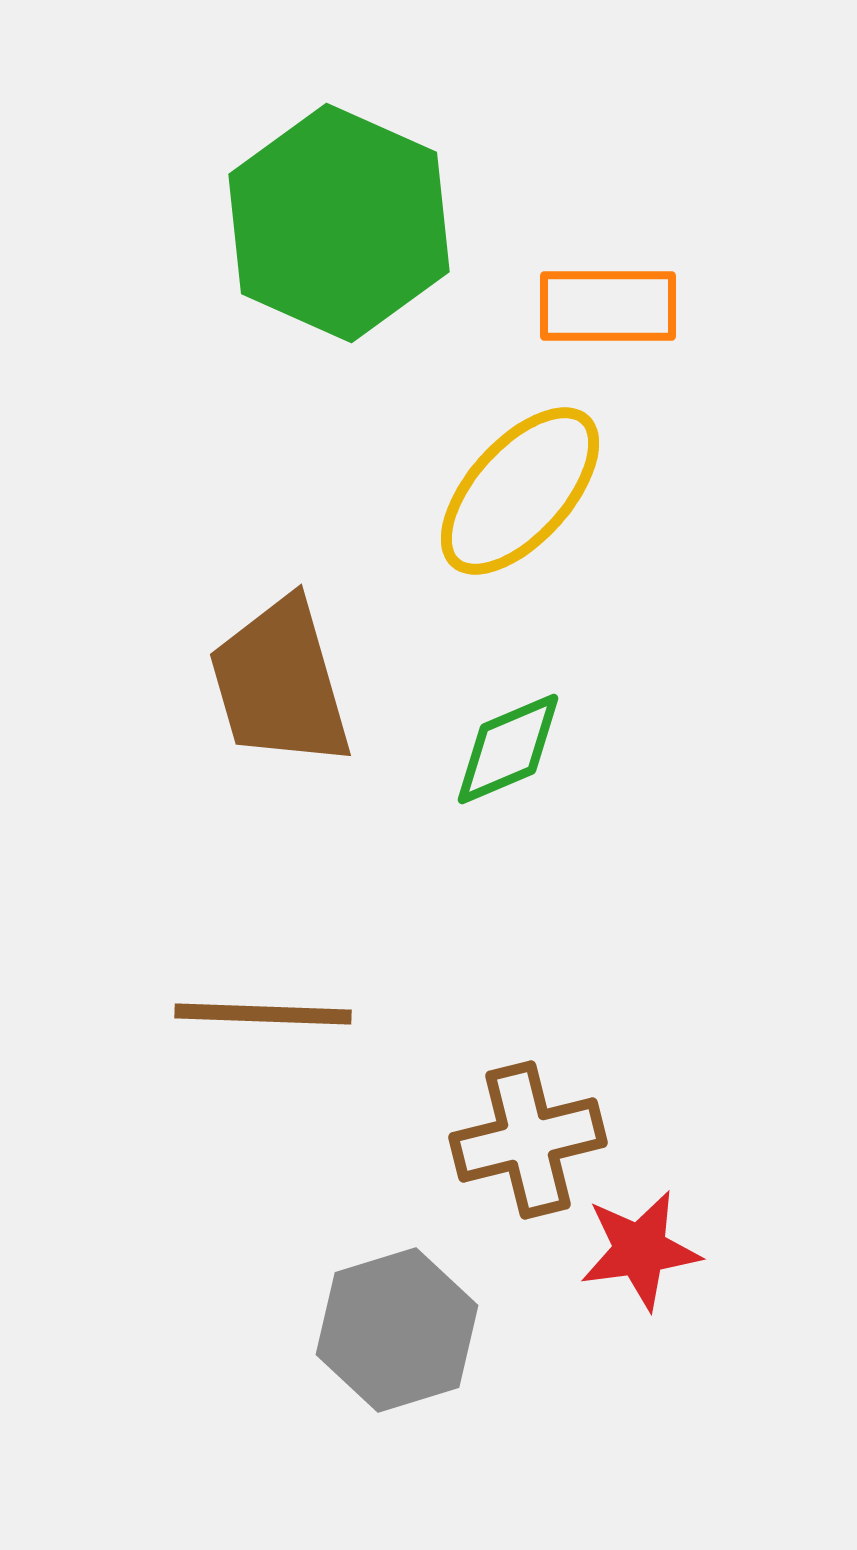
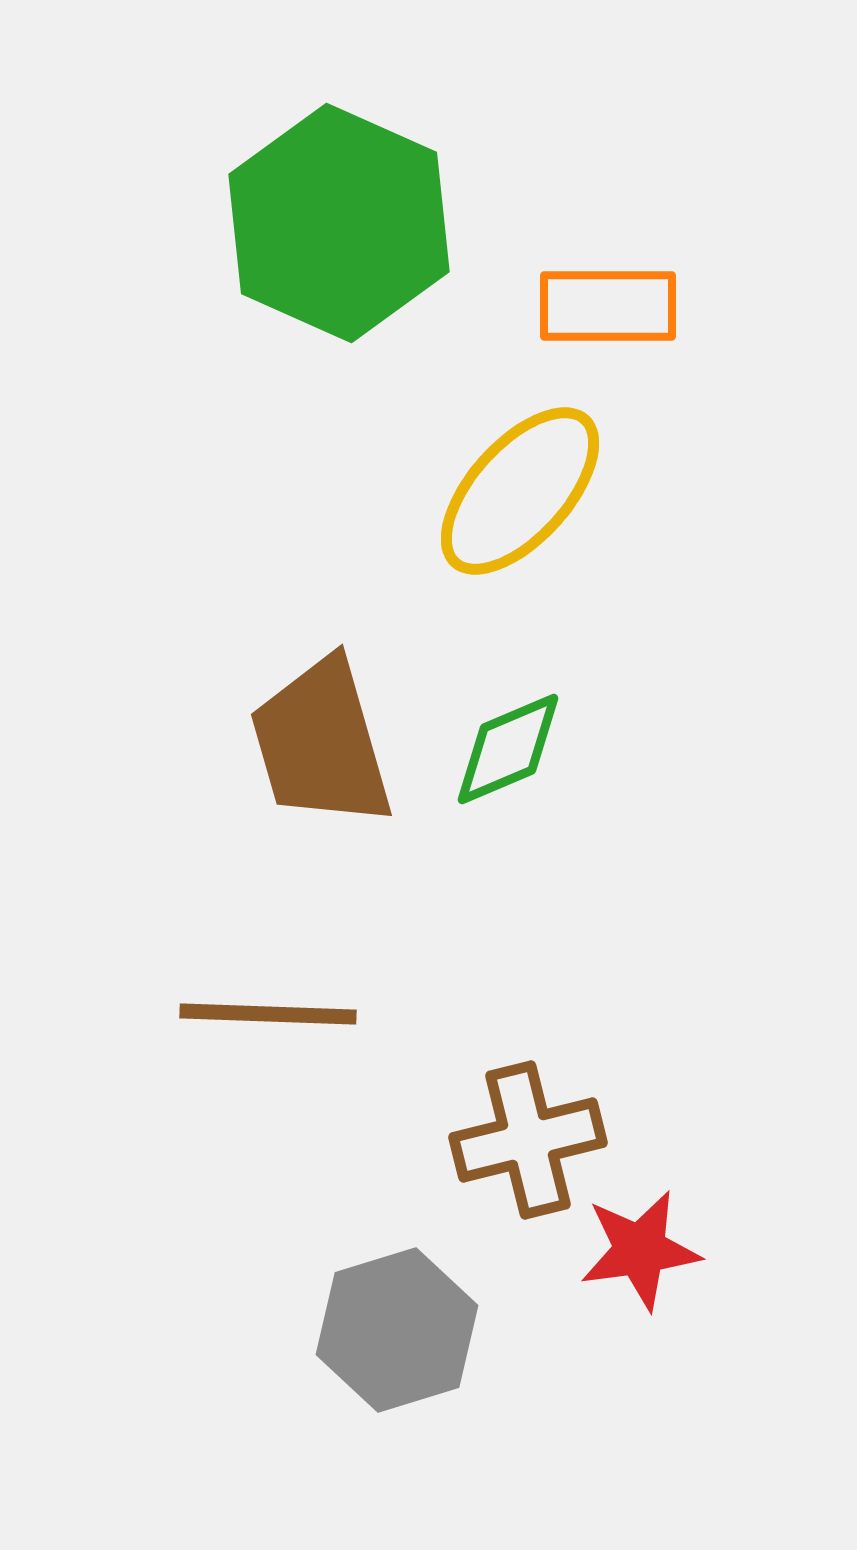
brown trapezoid: moved 41 px right, 60 px down
brown line: moved 5 px right
